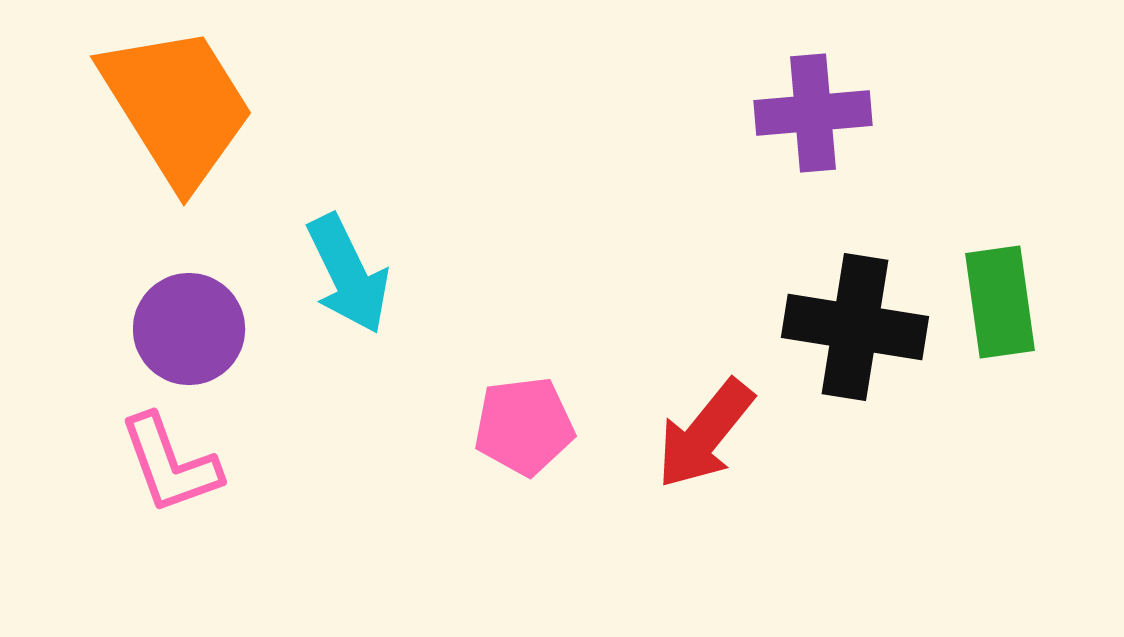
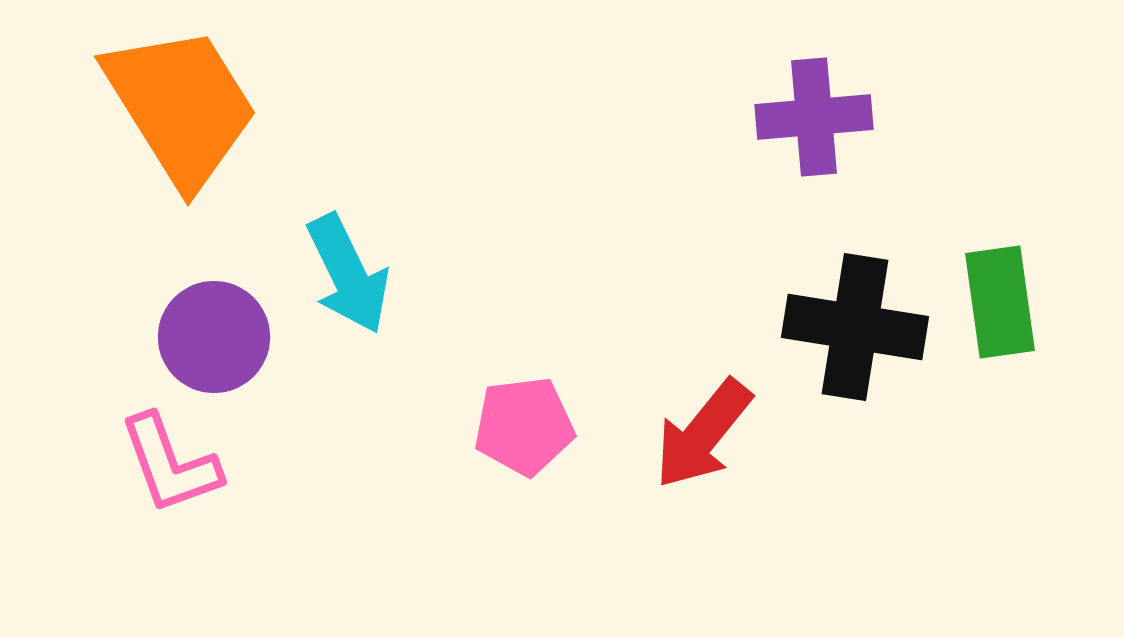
orange trapezoid: moved 4 px right
purple cross: moved 1 px right, 4 px down
purple circle: moved 25 px right, 8 px down
red arrow: moved 2 px left
